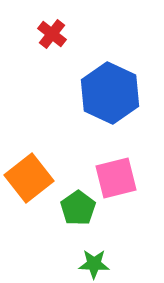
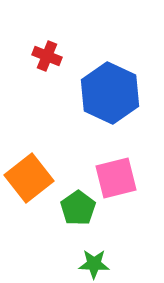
red cross: moved 5 px left, 22 px down; rotated 16 degrees counterclockwise
